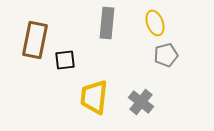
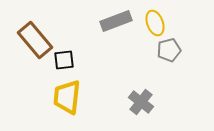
gray rectangle: moved 9 px right, 2 px up; rotated 64 degrees clockwise
brown rectangle: rotated 51 degrees counterclockwise
gray pentagon: moved 3 px right, 5 px up
black square: moved 1 px left
yellow trapezoid: moved 27 px left
